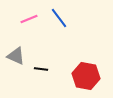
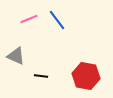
blue line: moved 2 px left, 2 px down
black line: moved 7 px down
